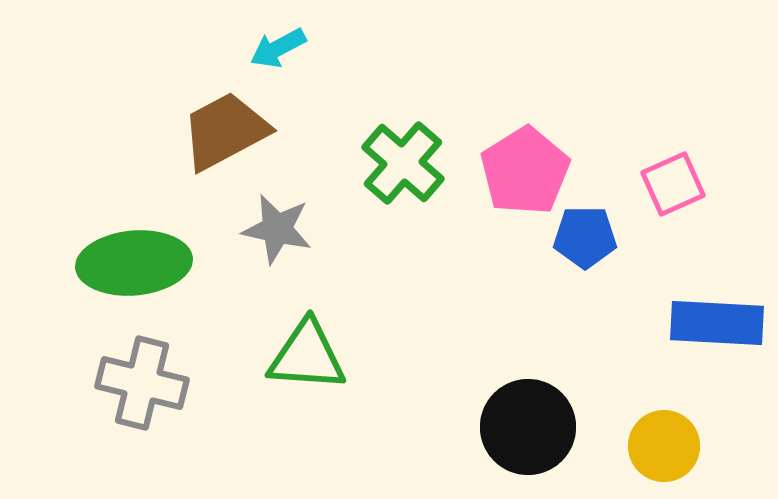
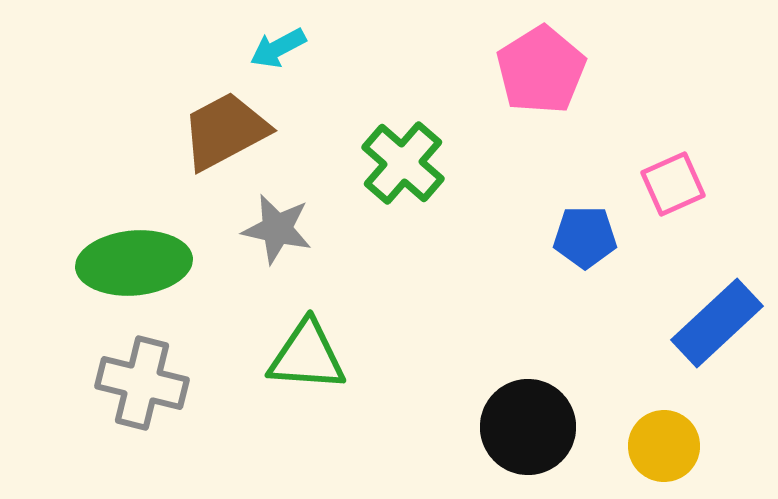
pink pentagon: moved 16 px right, 101 px up
blue rectangle: rotated 46 degrees counterclockwise
